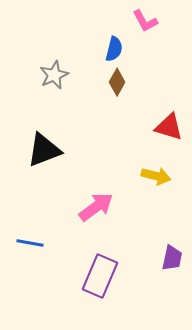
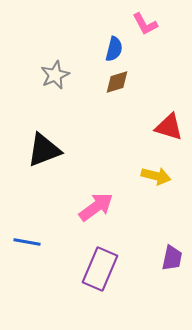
pink L-shape: moved 3 px down
gray star: moved 1 px right
brown diamond: rotated 44 degrees clockwise
blue line: moved 3 px left, 1 px up
purple rectangle: moved 7 px up
